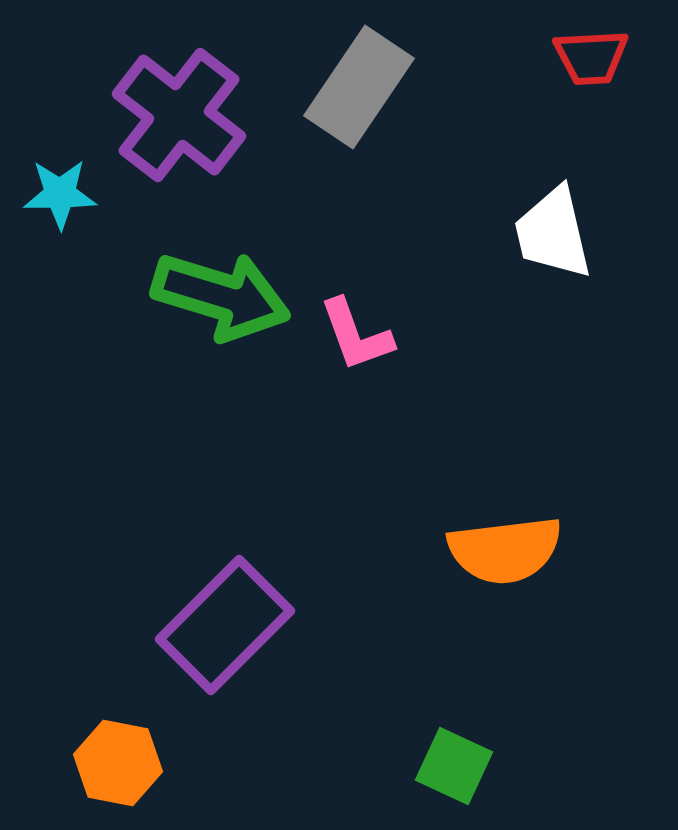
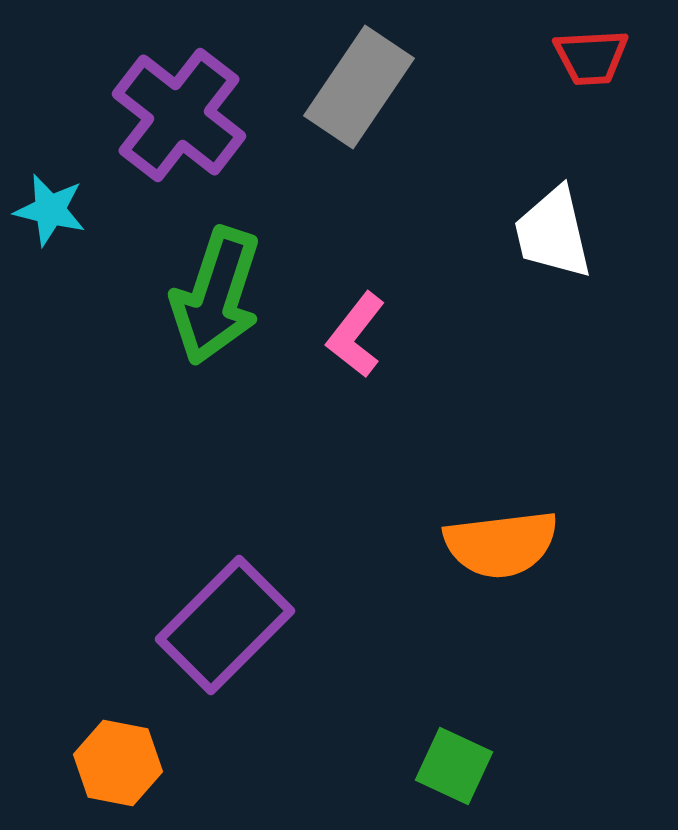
cyan star: moved 10 px left, 16 px down; rotated 14 degrees clockwise
green arrow: moved 5 px left; rotated 91 degrees clockwise
pink L-shape: rotated 58 degrees clockwise
orange semicircle: moved 4 px left, 6 px up
